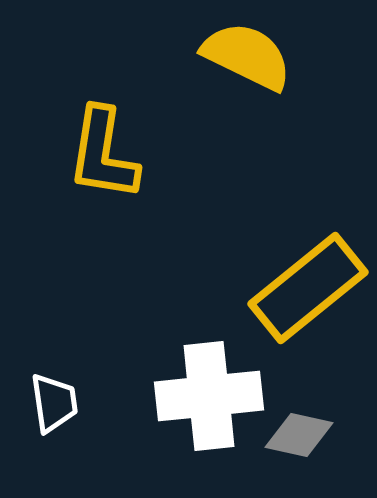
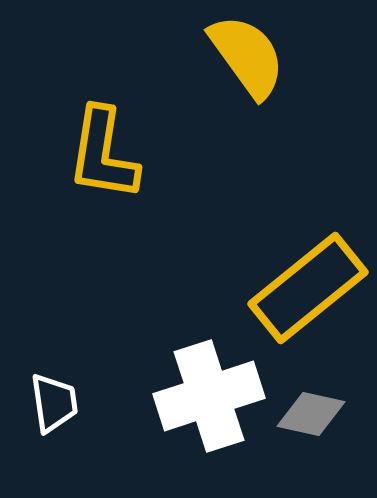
yellow semicircle: rotated 28 degrees clockwise
white cross: rotated 12 degrees counterclockwise
gray diamond: moved 12 px right, 21 px up
